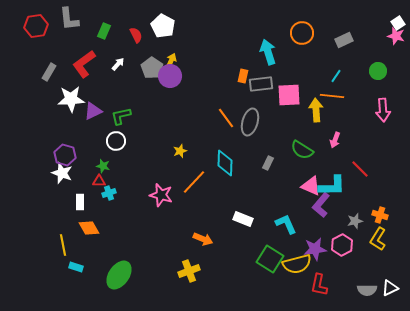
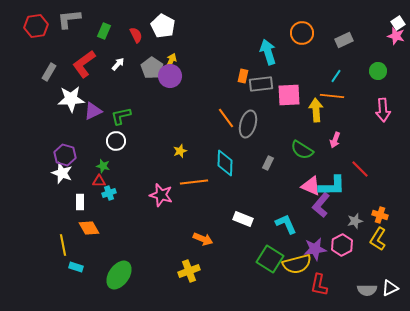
gray L-shape at (69, 19): rotated 90 degrees clockwise
gray ellipse at (250, 122): moved 2 px left, 2 px down
orange line at (194, 182): rotated 40 degrees clockwise
